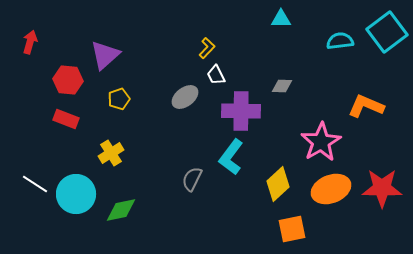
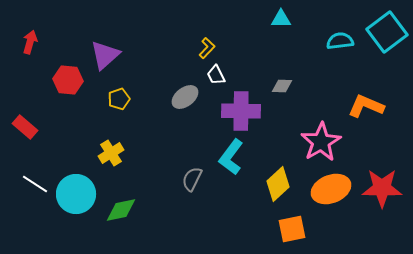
red rectangle: moved 41 px left, 8 px down; rotated 20 degrees clockwise
